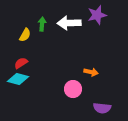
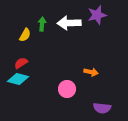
pink circle: moved 6 px left
